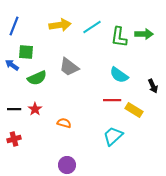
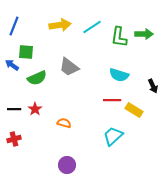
cyan semicircle: rotated 18 degrees counterclockwise
